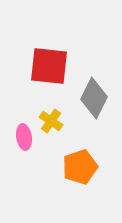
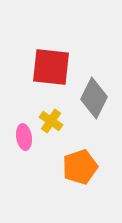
red square: moved 2 px right, 1 px down
